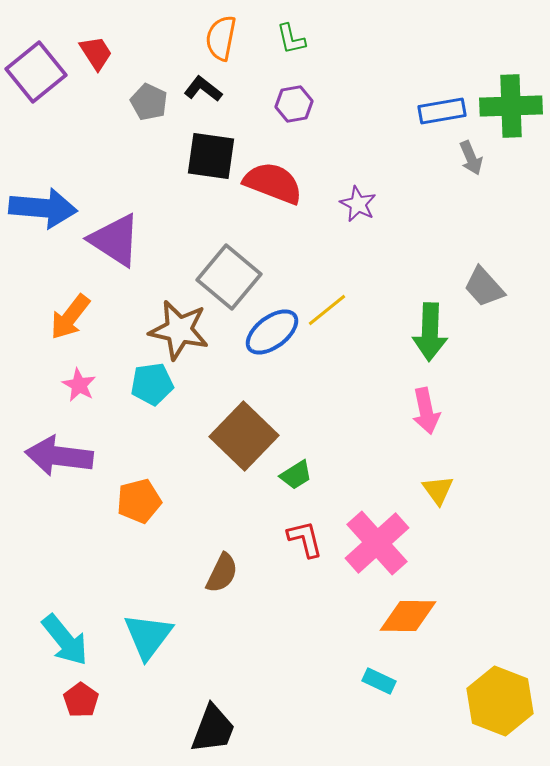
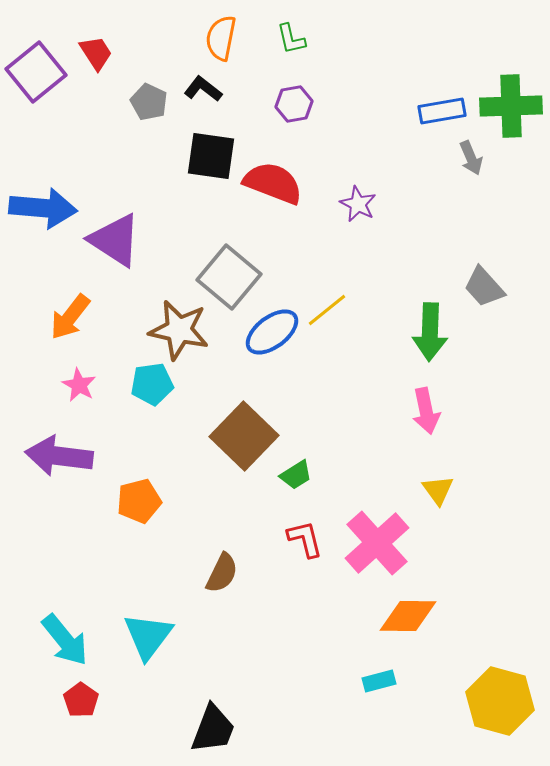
cyan rectangle: rotated 40 degrees counterclockwise
yellow hexagon: rotated 6 degrees counterclockwise
